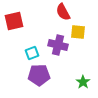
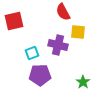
purple pentagon: moved 1 px right
